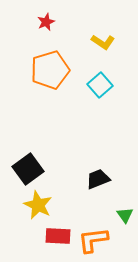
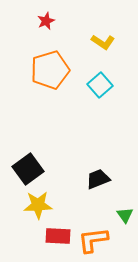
red star: moved 1 px up
yellow star: rotated 28 degrees counterclockwise
